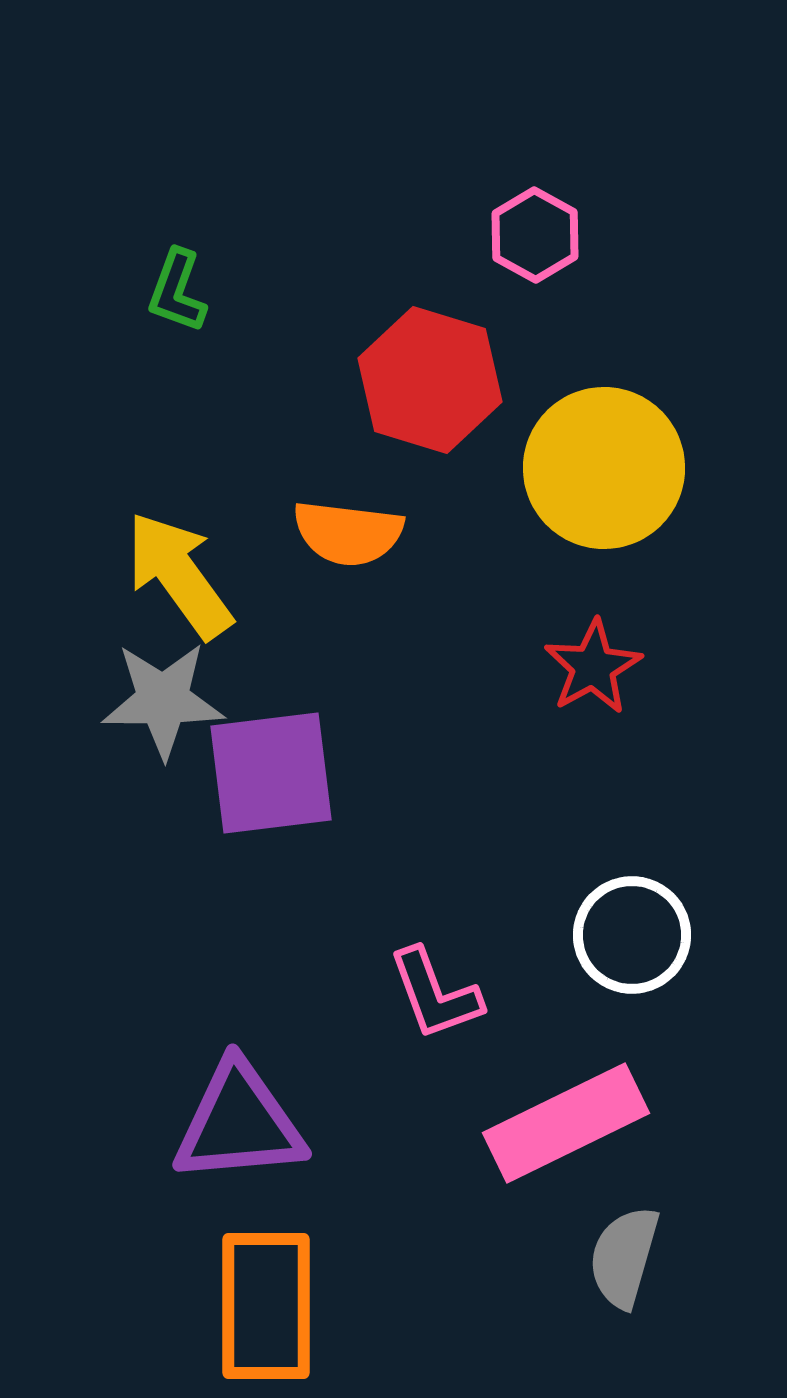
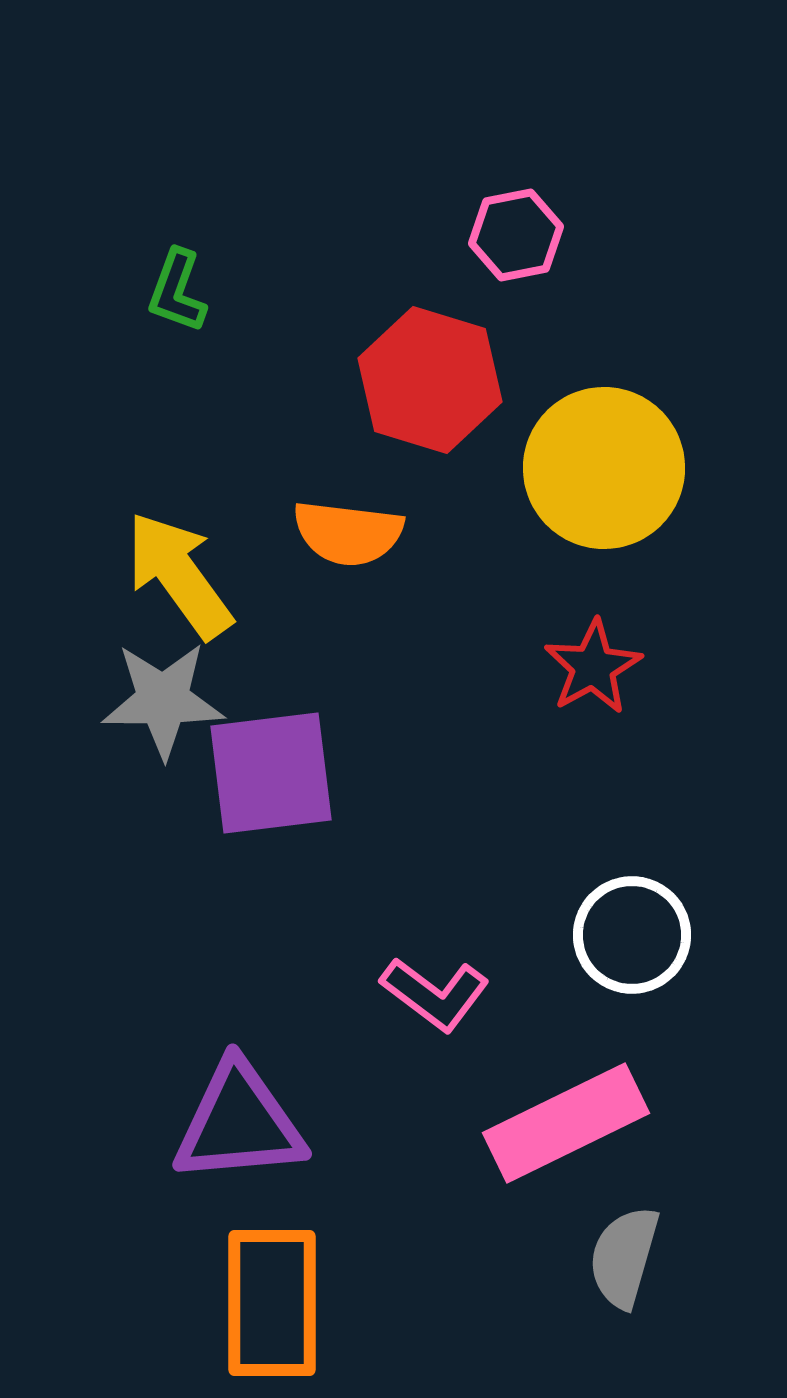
pink hexagon: moved 19 px left; rotated 20 degrees clockwise
pink L-shape: rotated 33 degrees counterclockwise
orange rectangle: moved 6 px right, 3 px up
